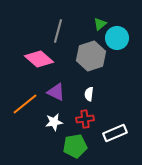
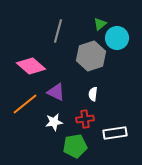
pink diamond: moved 8 px left, 7 px down
white semicircle: moved 4 px right
white rectangle: rotated 15 degrees clockwise
